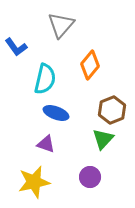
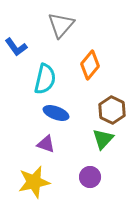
brown hexagon: rotated 12 degrees counterclockwise
